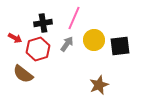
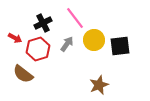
pink line: moved 1 px right; rotated 60 degrees counterclockwise
black cross: rotated 18 degrees counterclockwise
